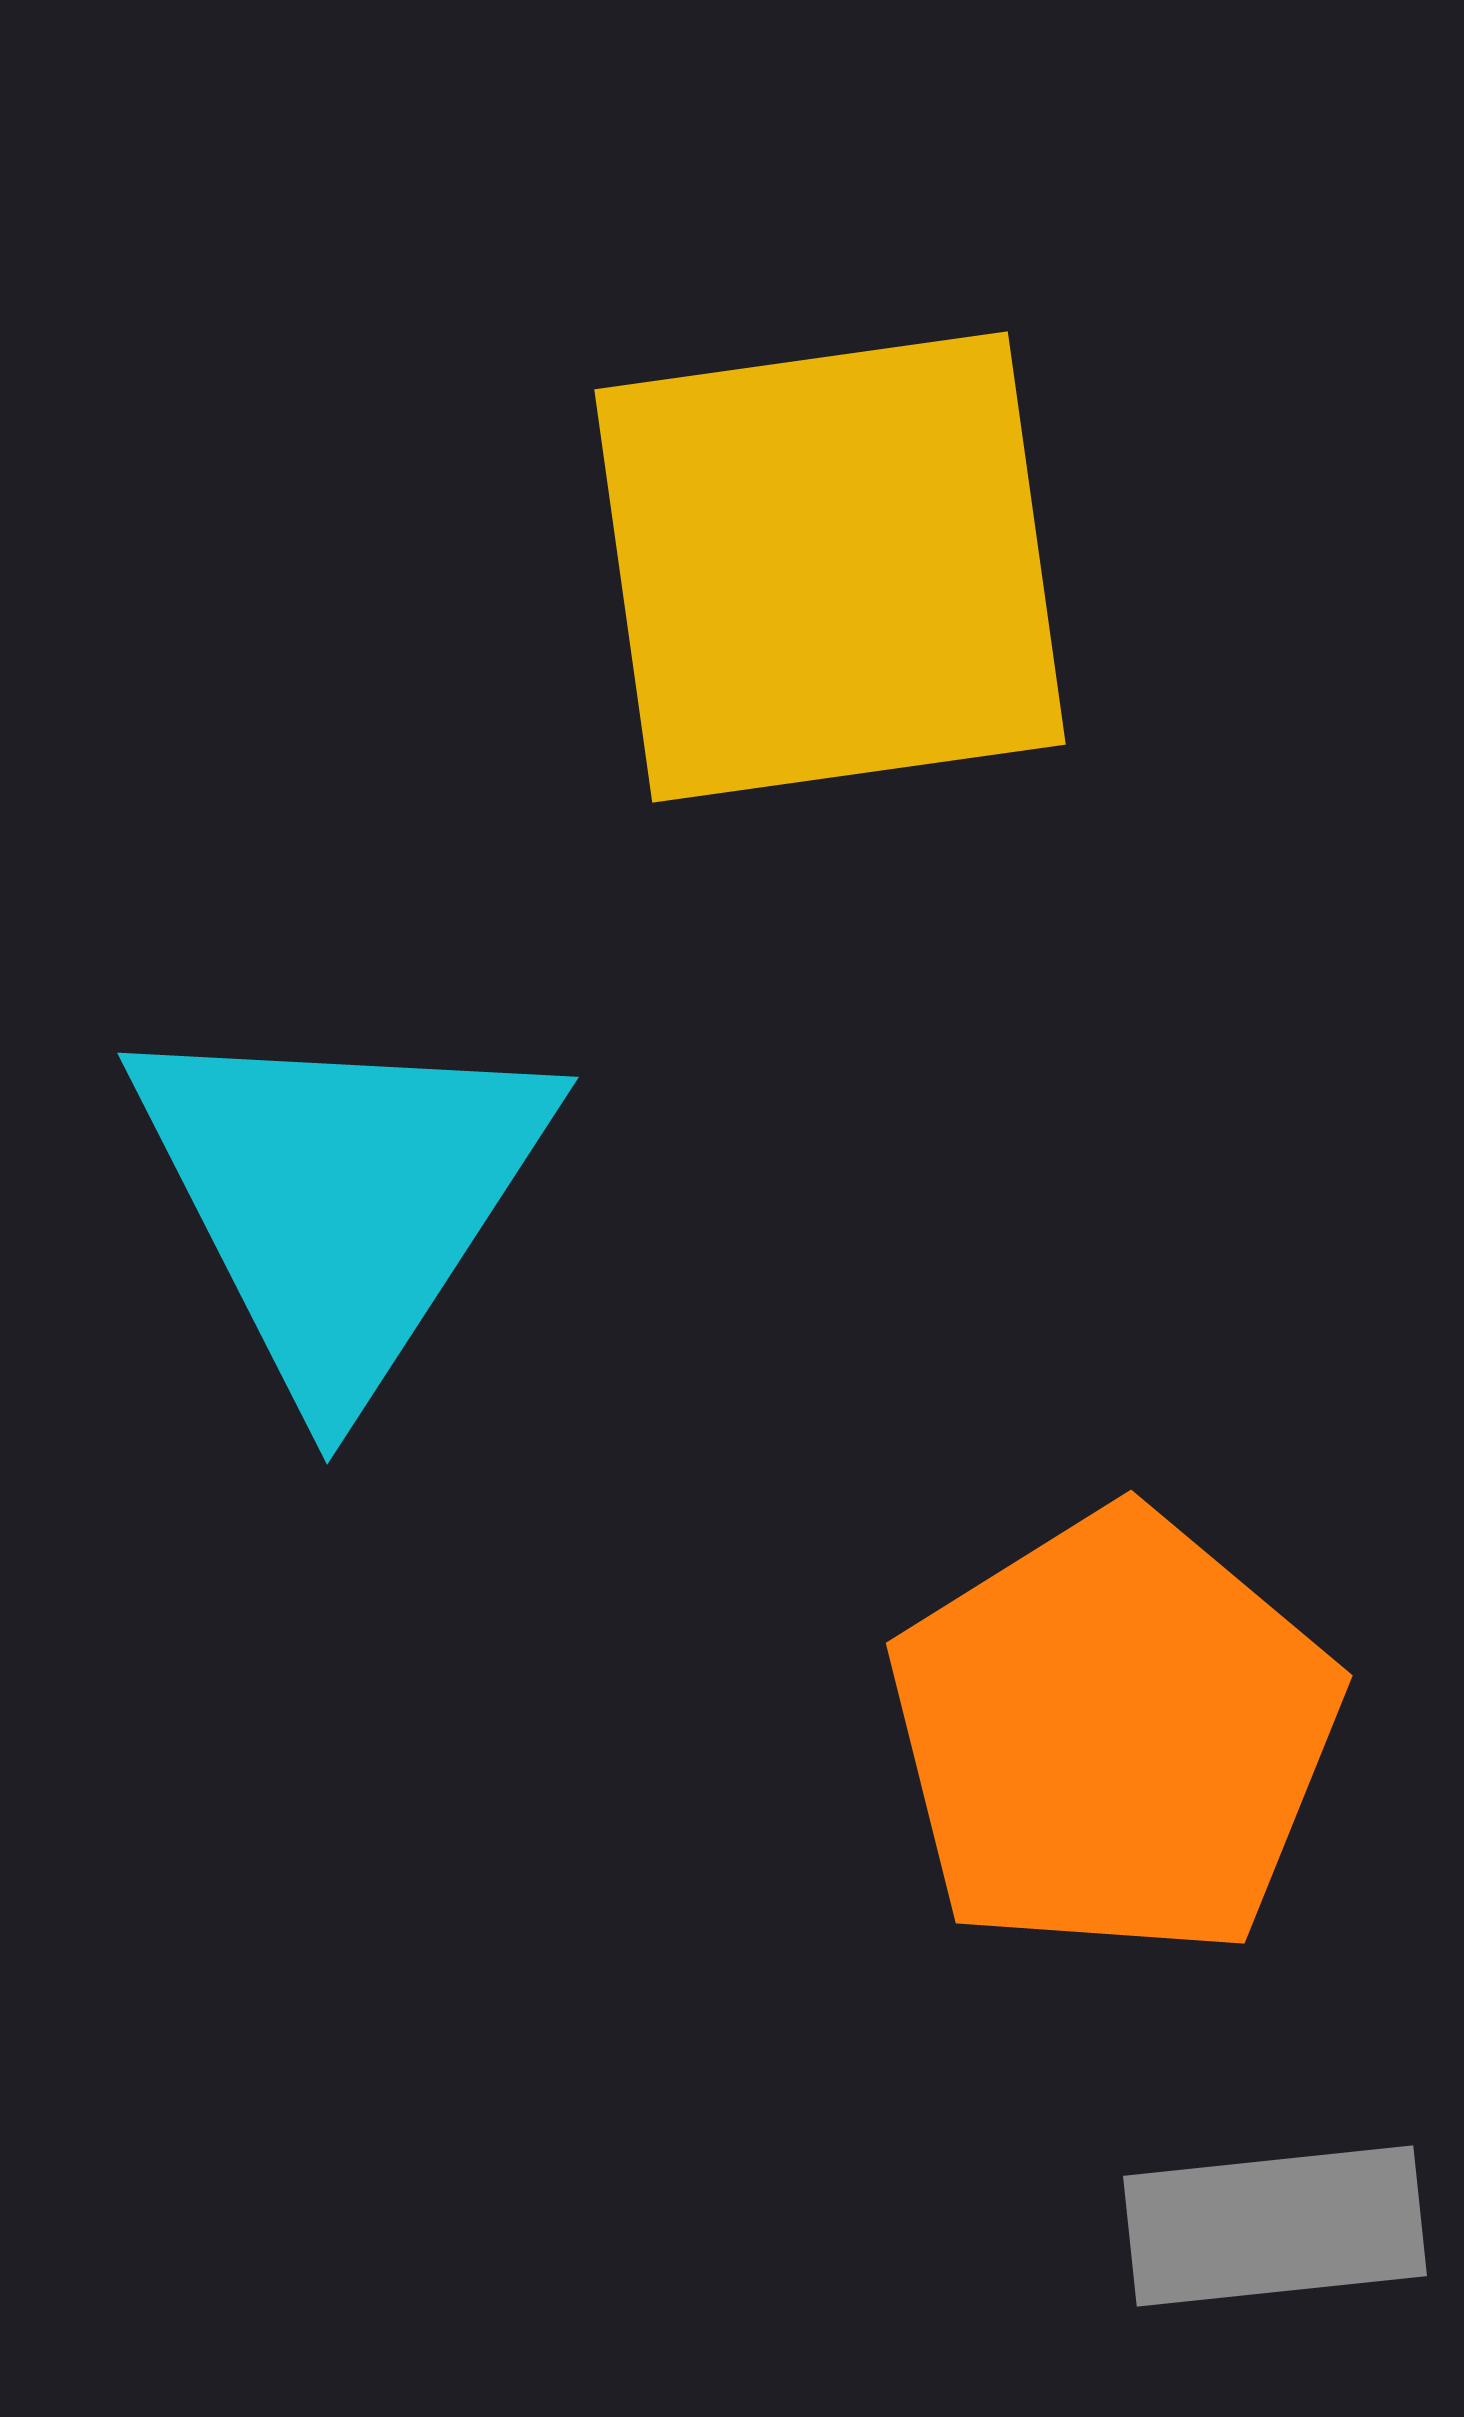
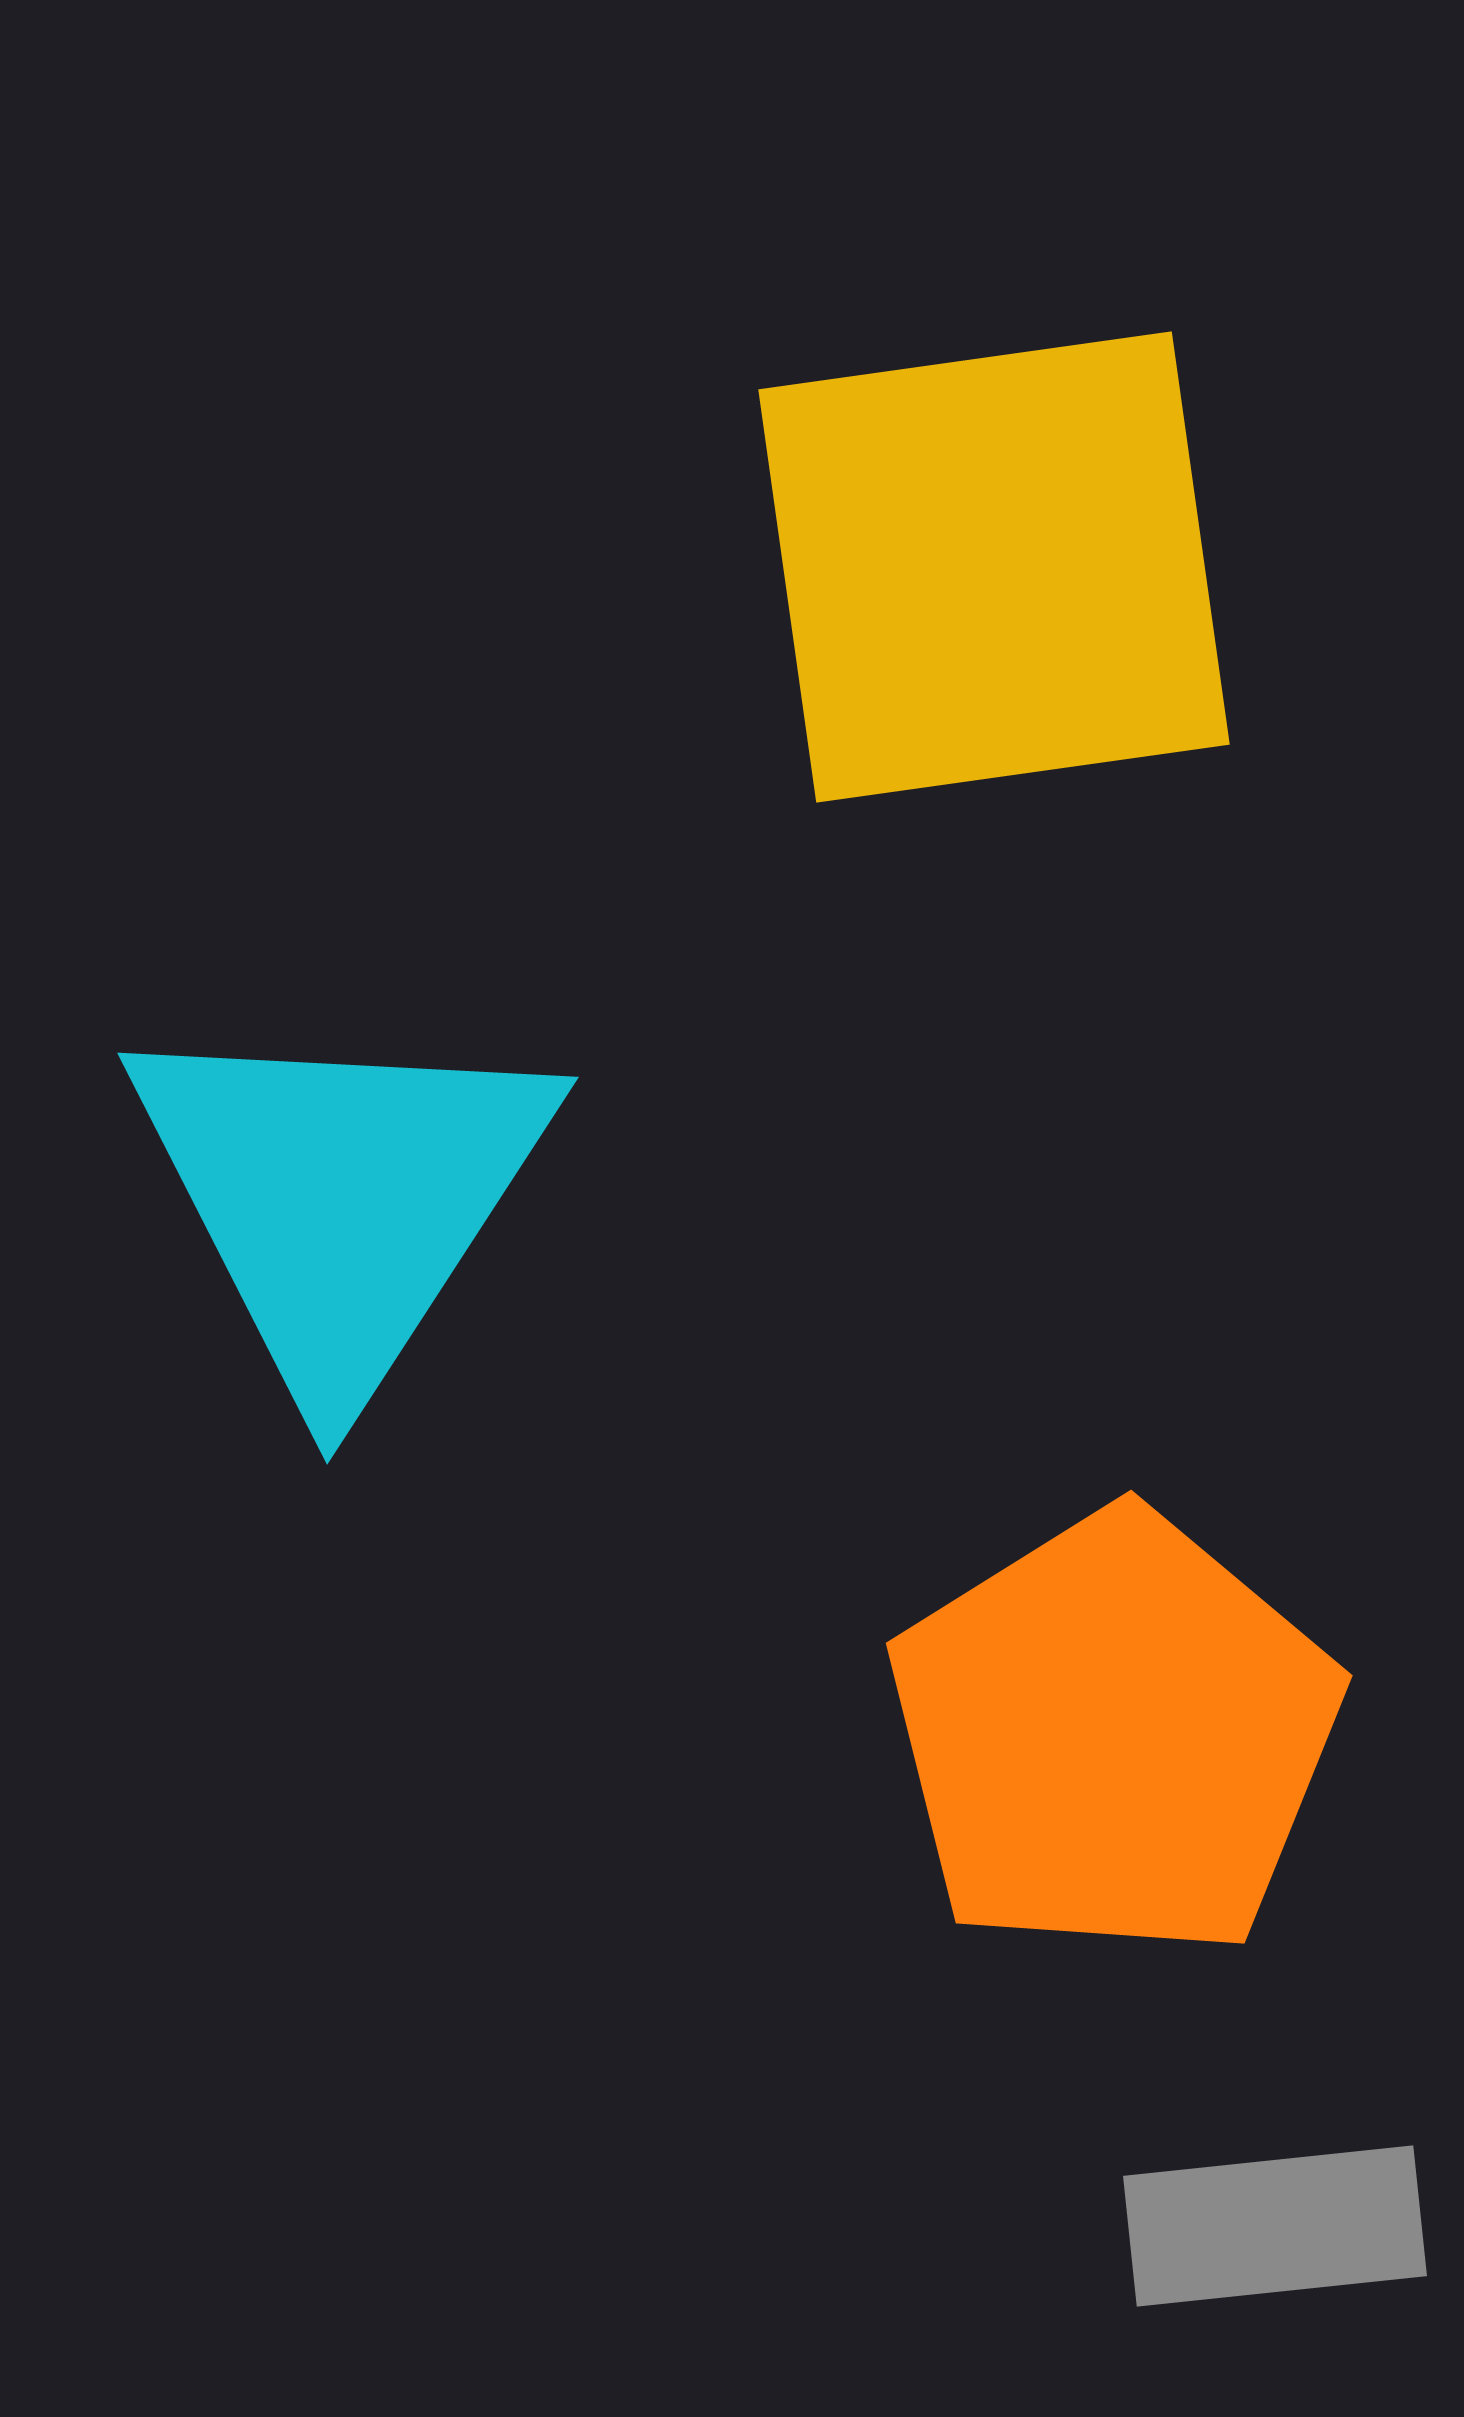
yellow square: moved 164 px right
